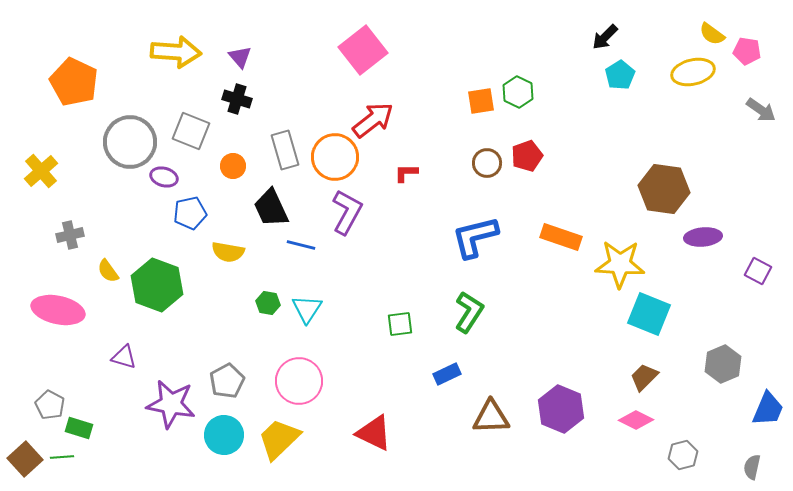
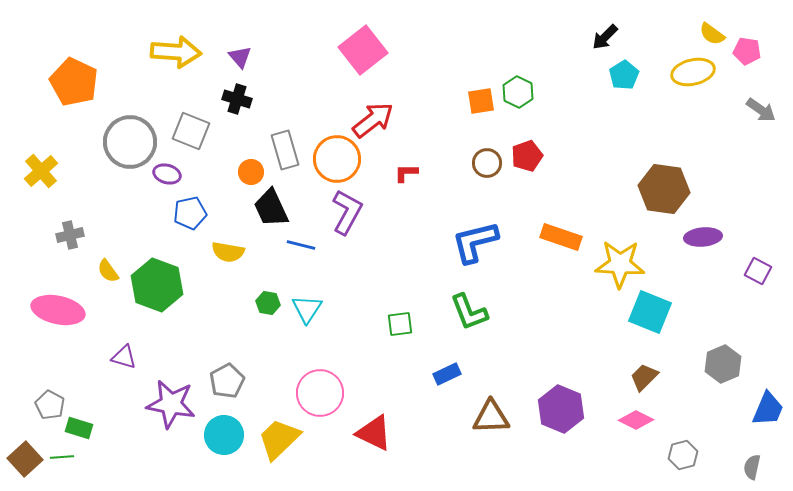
cyan pentagon at (620, 75): moved 4 px right
orange circle at (335, 157): moved 2 px right, 2 px down
orange circle at (233, 166): moved 18 px right, 6 px down
purple ellipse at (164, 177): moved 3 px right, 3 px up
blue L-shape at (475, 237): moved 5 px down
green L-shape at (469, 312): rotated 126 degrees clockwise
cyan square at (649, 314): moved 1 px right, 2 px up
pink circle at (299, 381): moved 21 px right, 12 px down
